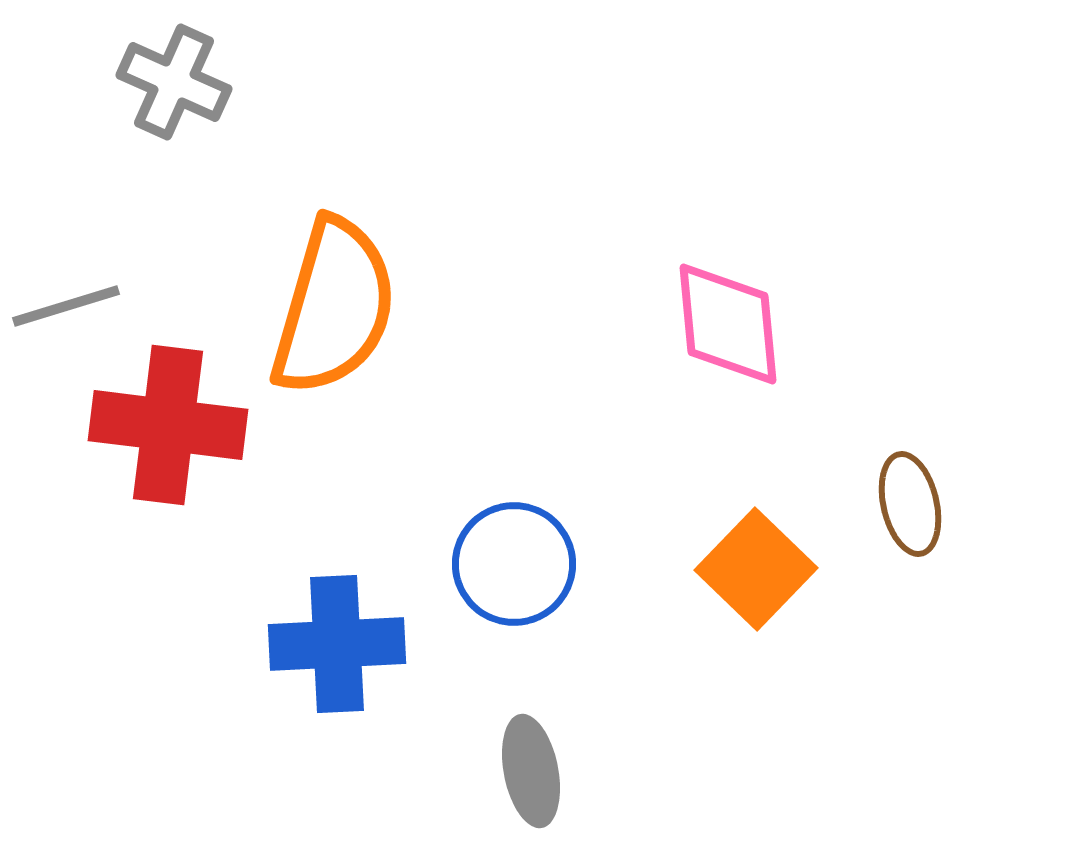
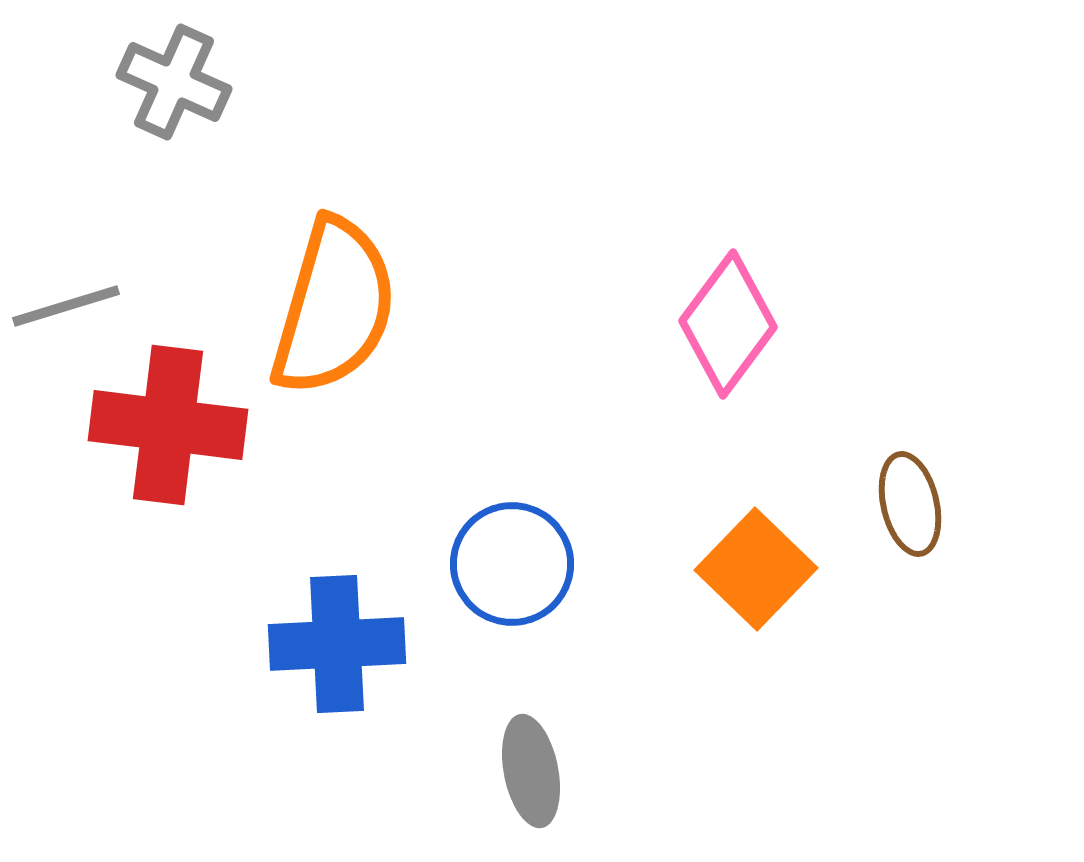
pink diamond: rotated 42 degrees clockwise
blue circle: moved 2 px left
